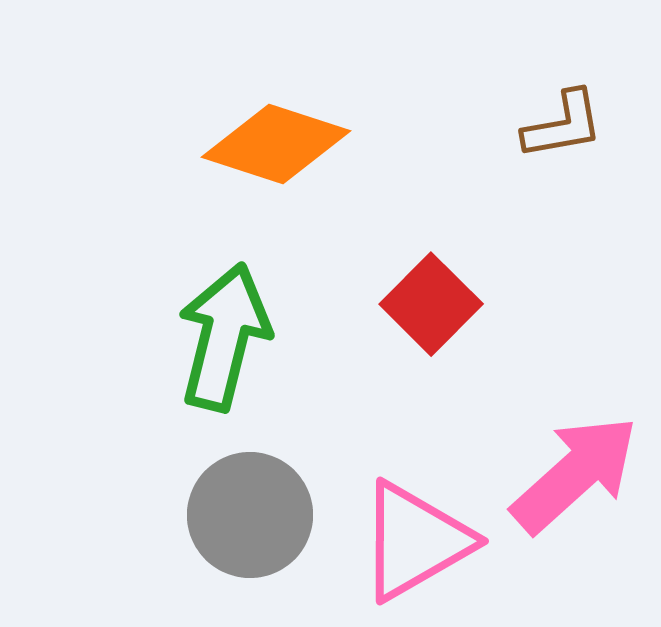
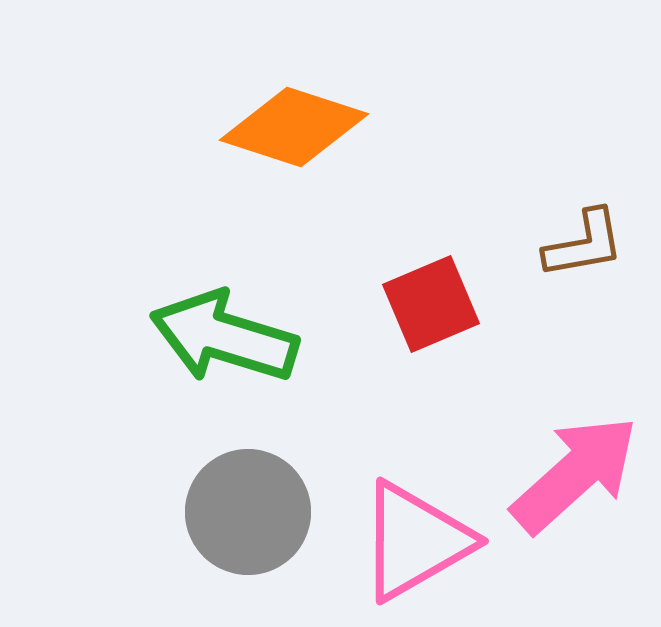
brown L-shape: moved 21 px right, 119 px down
orange diamond: moved 18 px right, 17 px up
red square: rotated 22 degrees clockwise
green arrow: rotated 87 degrees counterclockwise
gray circle: moved 2 px left, 3 px up
